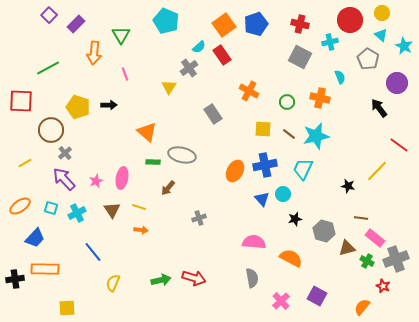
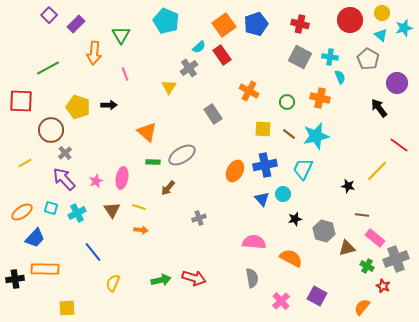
cyan cross at (330, 42): moved 15 px down; rotated 21 degrees clockwise
cyan star at (404, 46): moved 18 px up; rotated 30 degrees clockwise
gray ellipse at (182, 155): rotated 44 degrees counterclockwise
orange ellipse at (20, 206): moved 2 px right, 6 px down
brown line at (361, 218): moved 1 px right, 3 px up
green cross at (367, 261): moved 5 px down
